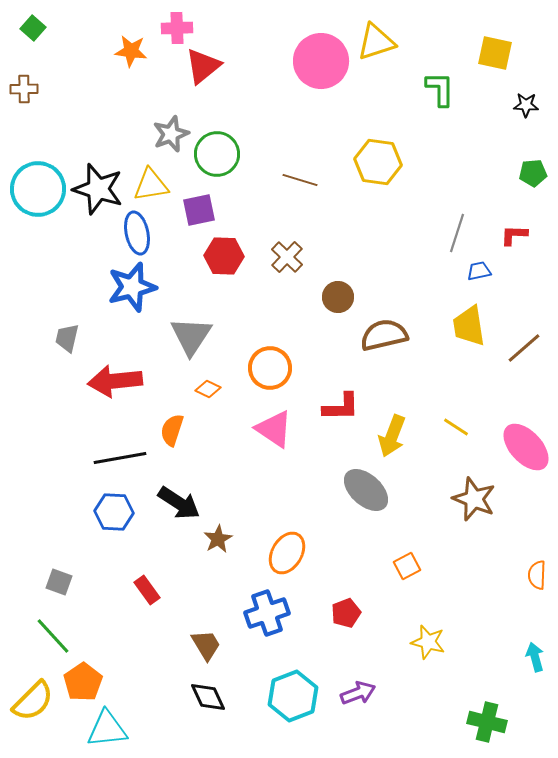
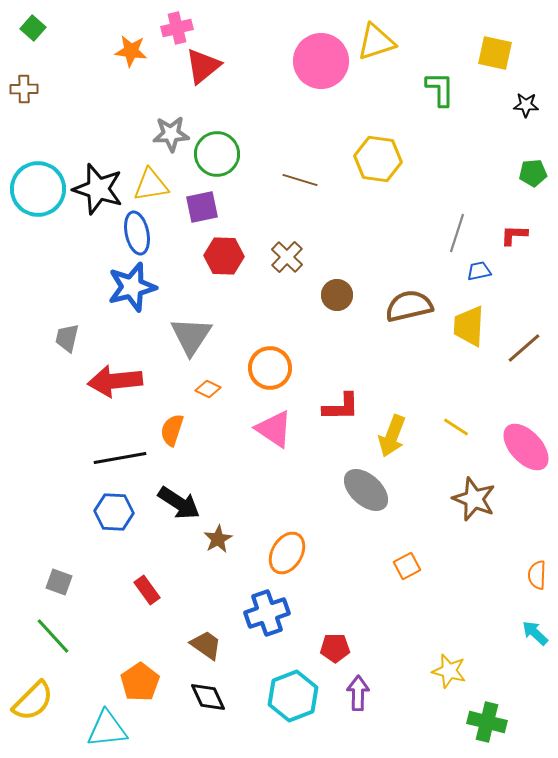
pink cross at (177, 28): rotated 12 degrees counterclockwise
gray star at (171, 134): rotated 18 degrees clockwise
yellow hexagon at (378, 162): moved 3 px up
purple square at (199, 210): moved 3 px right, 3 px up
brown circle at (338, 297): moved 1 px left, 2 px up
yellow trapezoid at (469, 326): rotated 12 degrees clockwise
brown semicircle at (384, 335): moved 25 px right, 29 px up
red pentagon at (346, 613): moved 11 px left, 35 px down; rotated 20 degrees clockwise
yellow star at (428, 642): moved 21 px right, 29 px down
brown trapezoid at (206, 645): rotated 24 degrees counterclockwise
cyan arrow at (535, 657): moved 24 px up; rotated 32 degrees counterclockwise
orange pentagon at (83, 682): moved 57 px right
purple arrow at (358, 693): rotated 68 degrees counterclockwise
